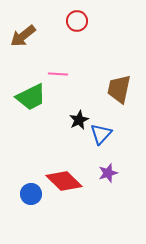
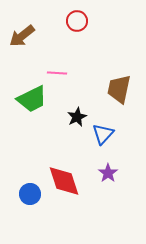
brown arrow: moved 1 px left
pink line: moved 1 px left, 1 px up
green trapezoid: moved 1 px right, 2 px down
black star: moved 2 px left, 3 px up
blue triangle: moved 2 px right
purple star: rotated 18 degrees counterclockwise
red diamond: rotated 27 degrees clockwise
blue circle: moved 1 px left
